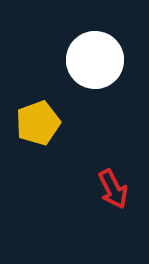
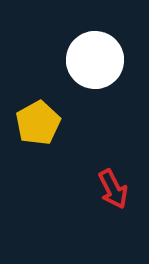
yellow pentagon: rotated 9 degrees counterclockwise
